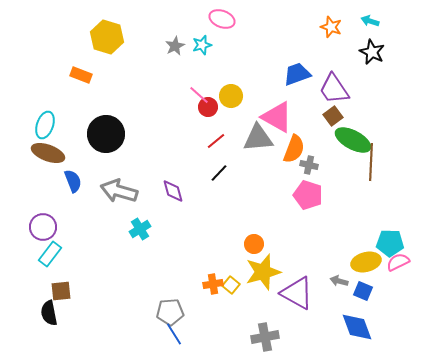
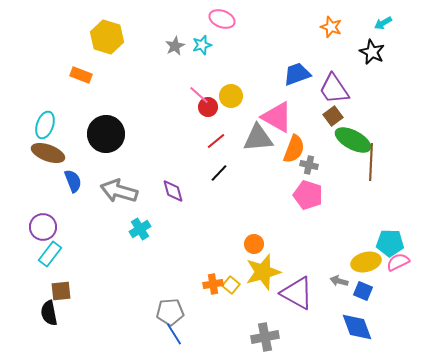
cyan arrow at (370, 21): moved 13 px right, 2 px down; rotated 48 degrees counterclockwise
